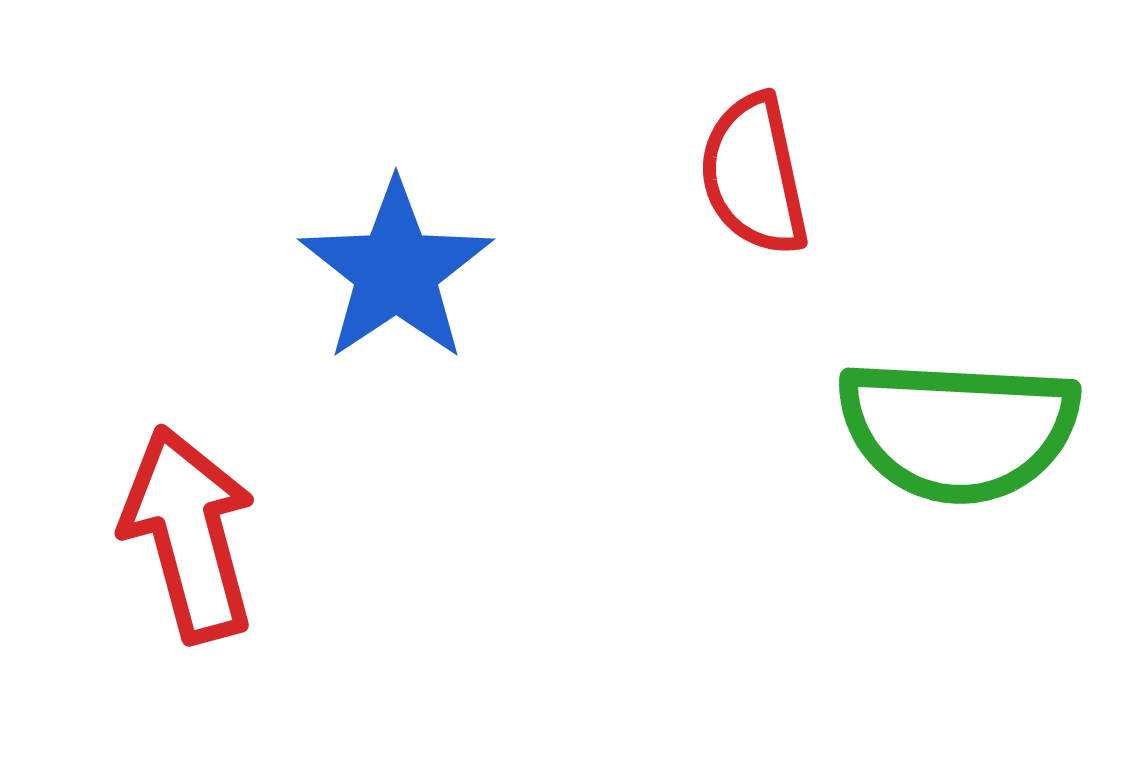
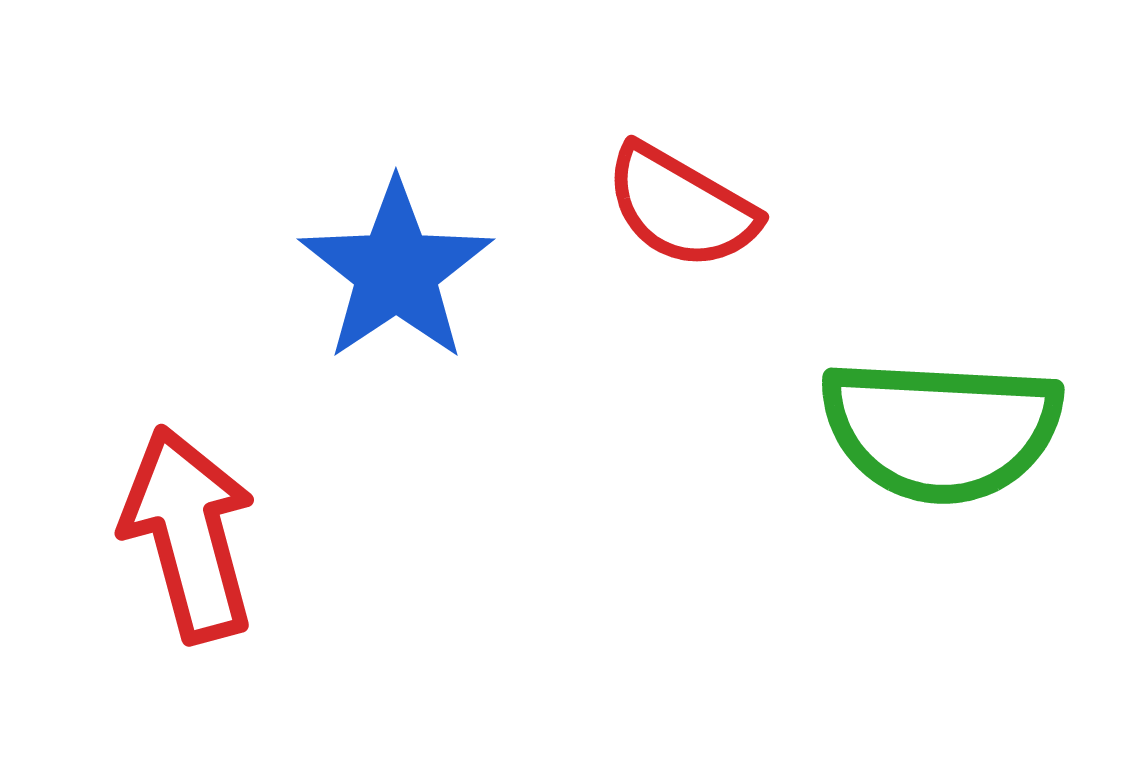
red semicircle: moved 73 px left, 32 px down; rotated 48 degrees counterclockwise
green semicircle: moved 17 px left
